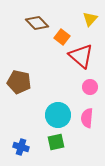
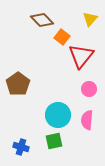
brown diamond: moved 5 px right, 3 px up
red triangle: rotated 28 degrees clockwise
brown pentagon: moved 1 px left, 2 px down; rotated 25 degrees clockwise
pink circle: moved 1 px left, 2 px down
pink semicircle: moved 2 px down
green square: moved 2 px left, 1 px up
